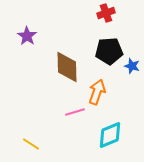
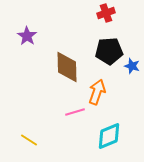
cyan diamond: moved 1 px left, 1 px down
yellow line: moved 2 px left, 4 px up
